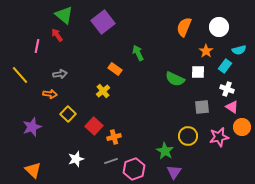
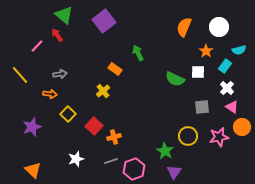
purple square: moved 1 px right, 1 px up
pink line: rotated 32 degrees clockwise
white cross: moved 1 px up; rotated 24 degrees clockwise
